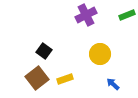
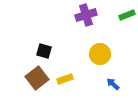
purple cross: rotated 10 degrees clockwise
black square: rotated 21 degrees counterclockwise
